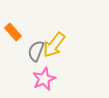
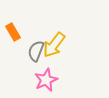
orange rectangle: rotated 12 degrees clockwise
pink star: moved 2 px right, 1 px down
